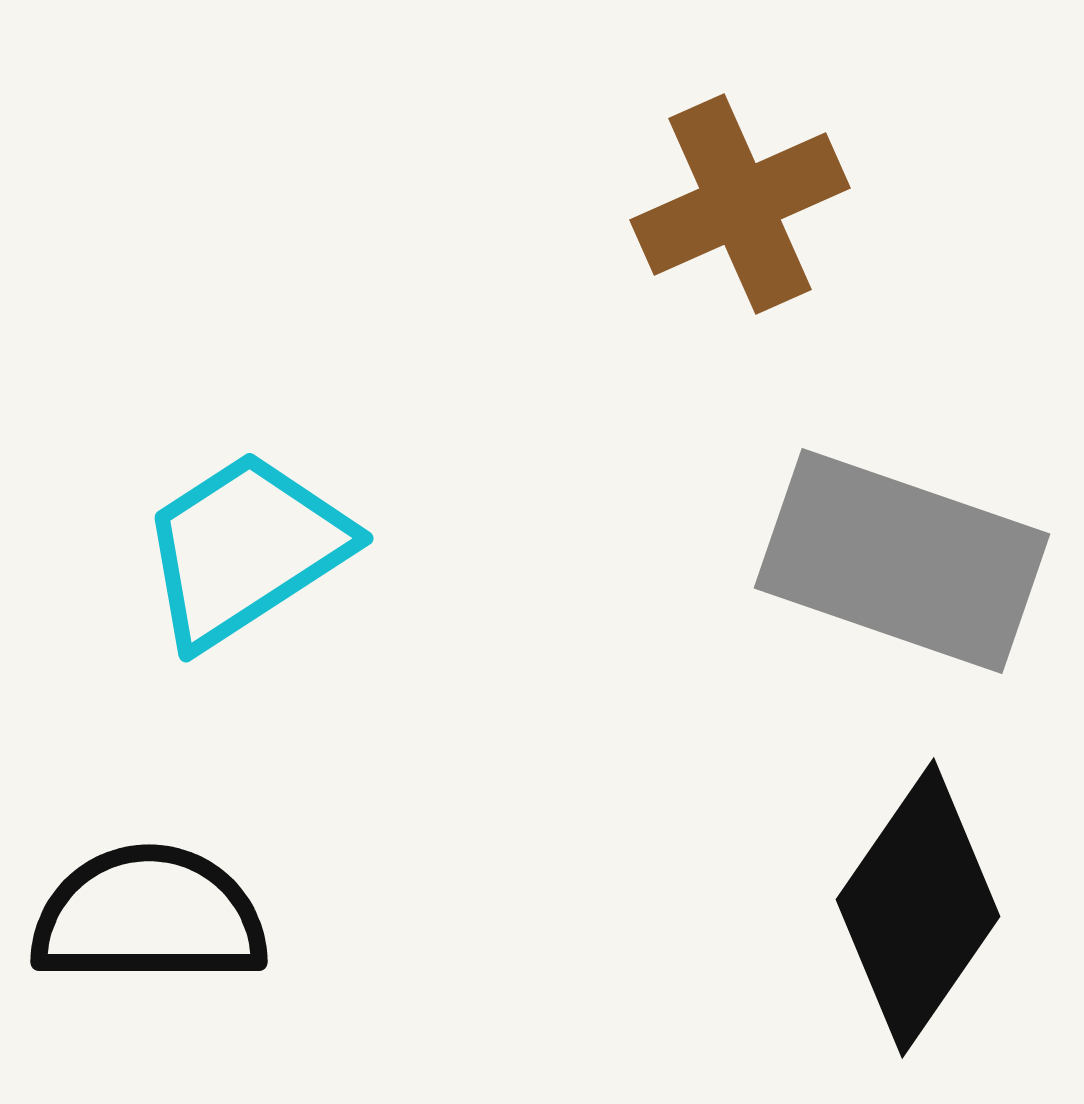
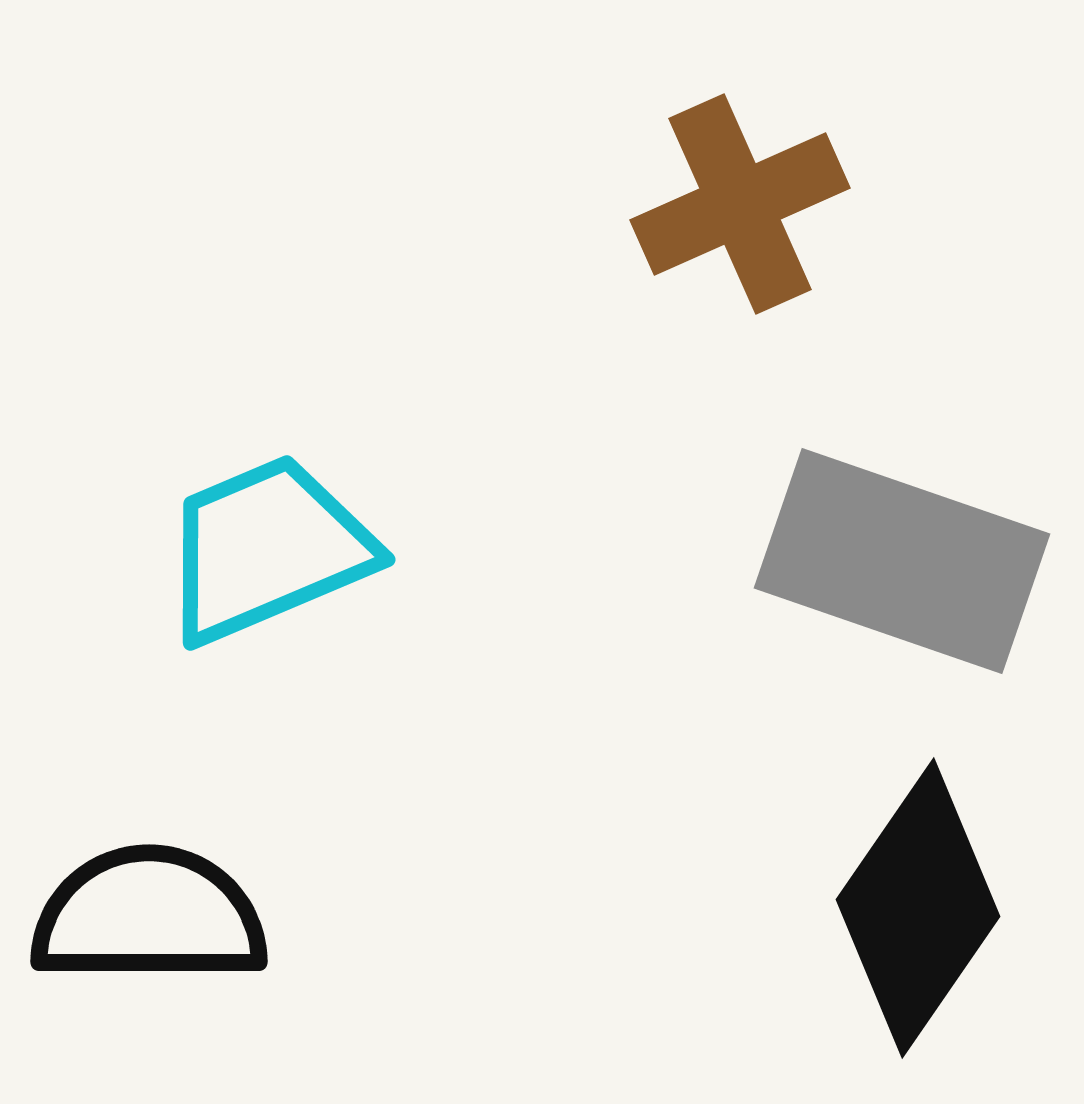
cyan trapezoid: moved 22 px right; rotated 10 degrees clockwise
